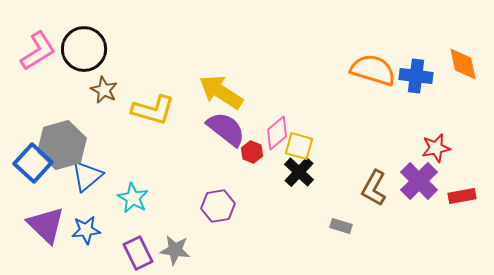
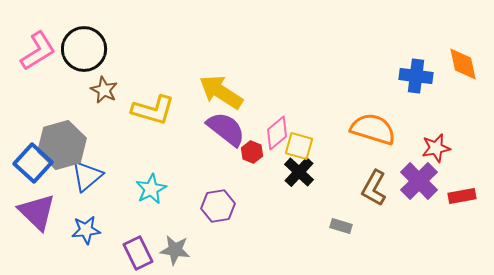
orange semicircle: moved 59 px down
cyan star: moved 18 px right, 9 px up; rotated 16 degrees clockwise
purple triangle: moved 9 px left, 13 px up
